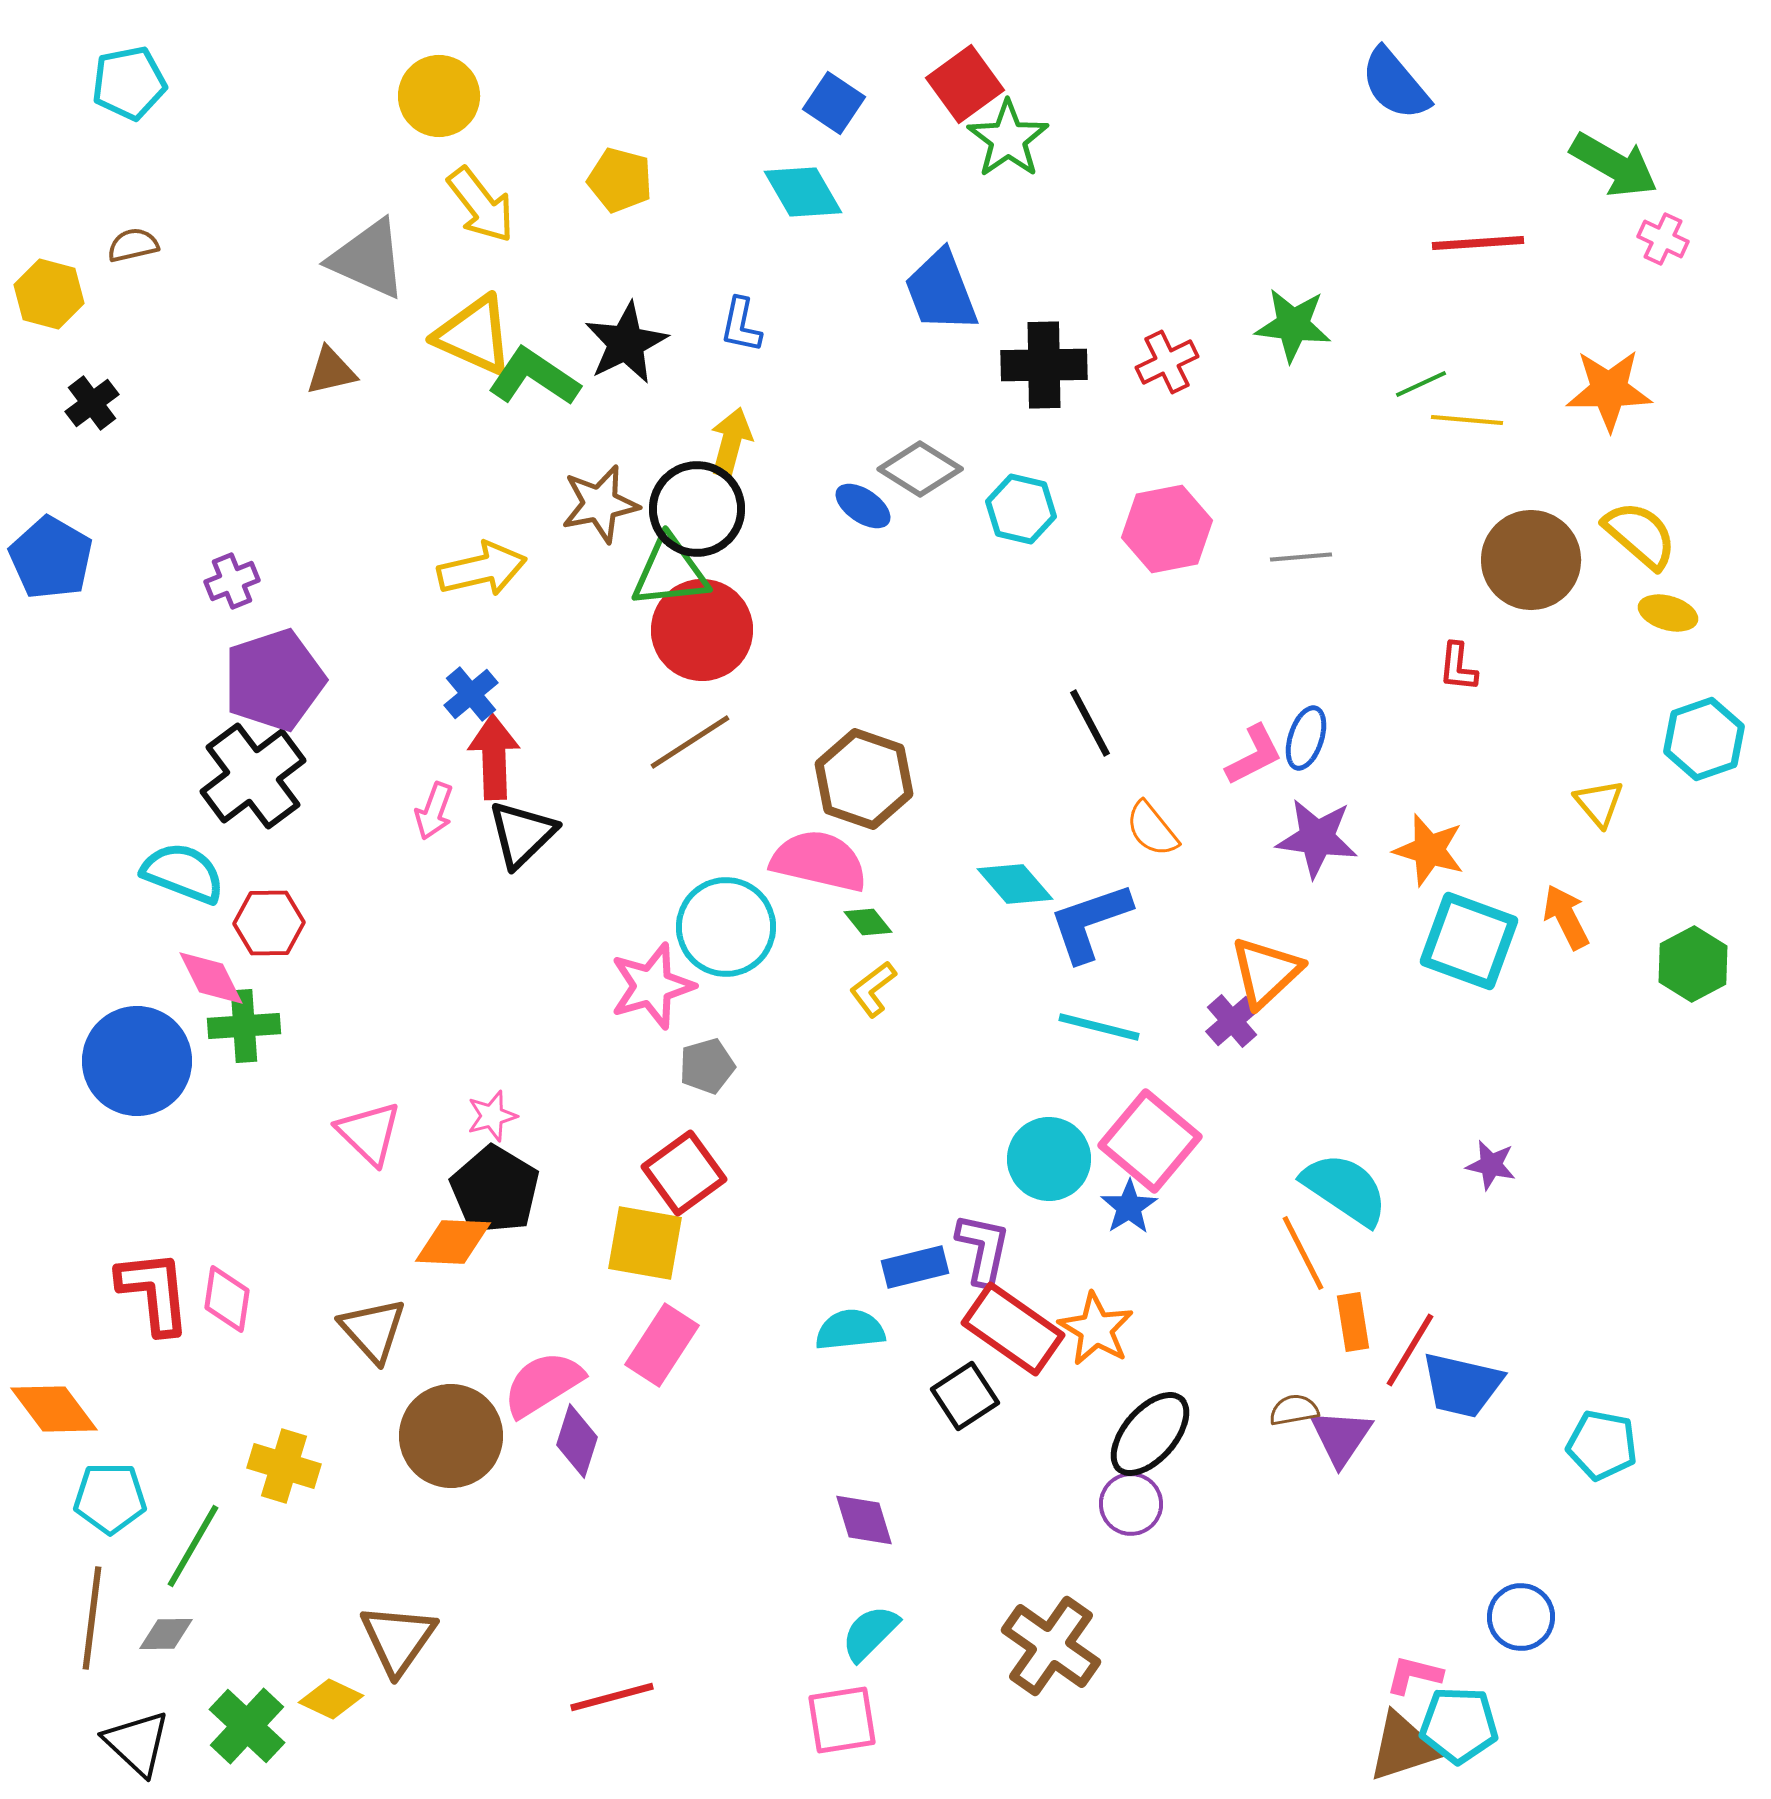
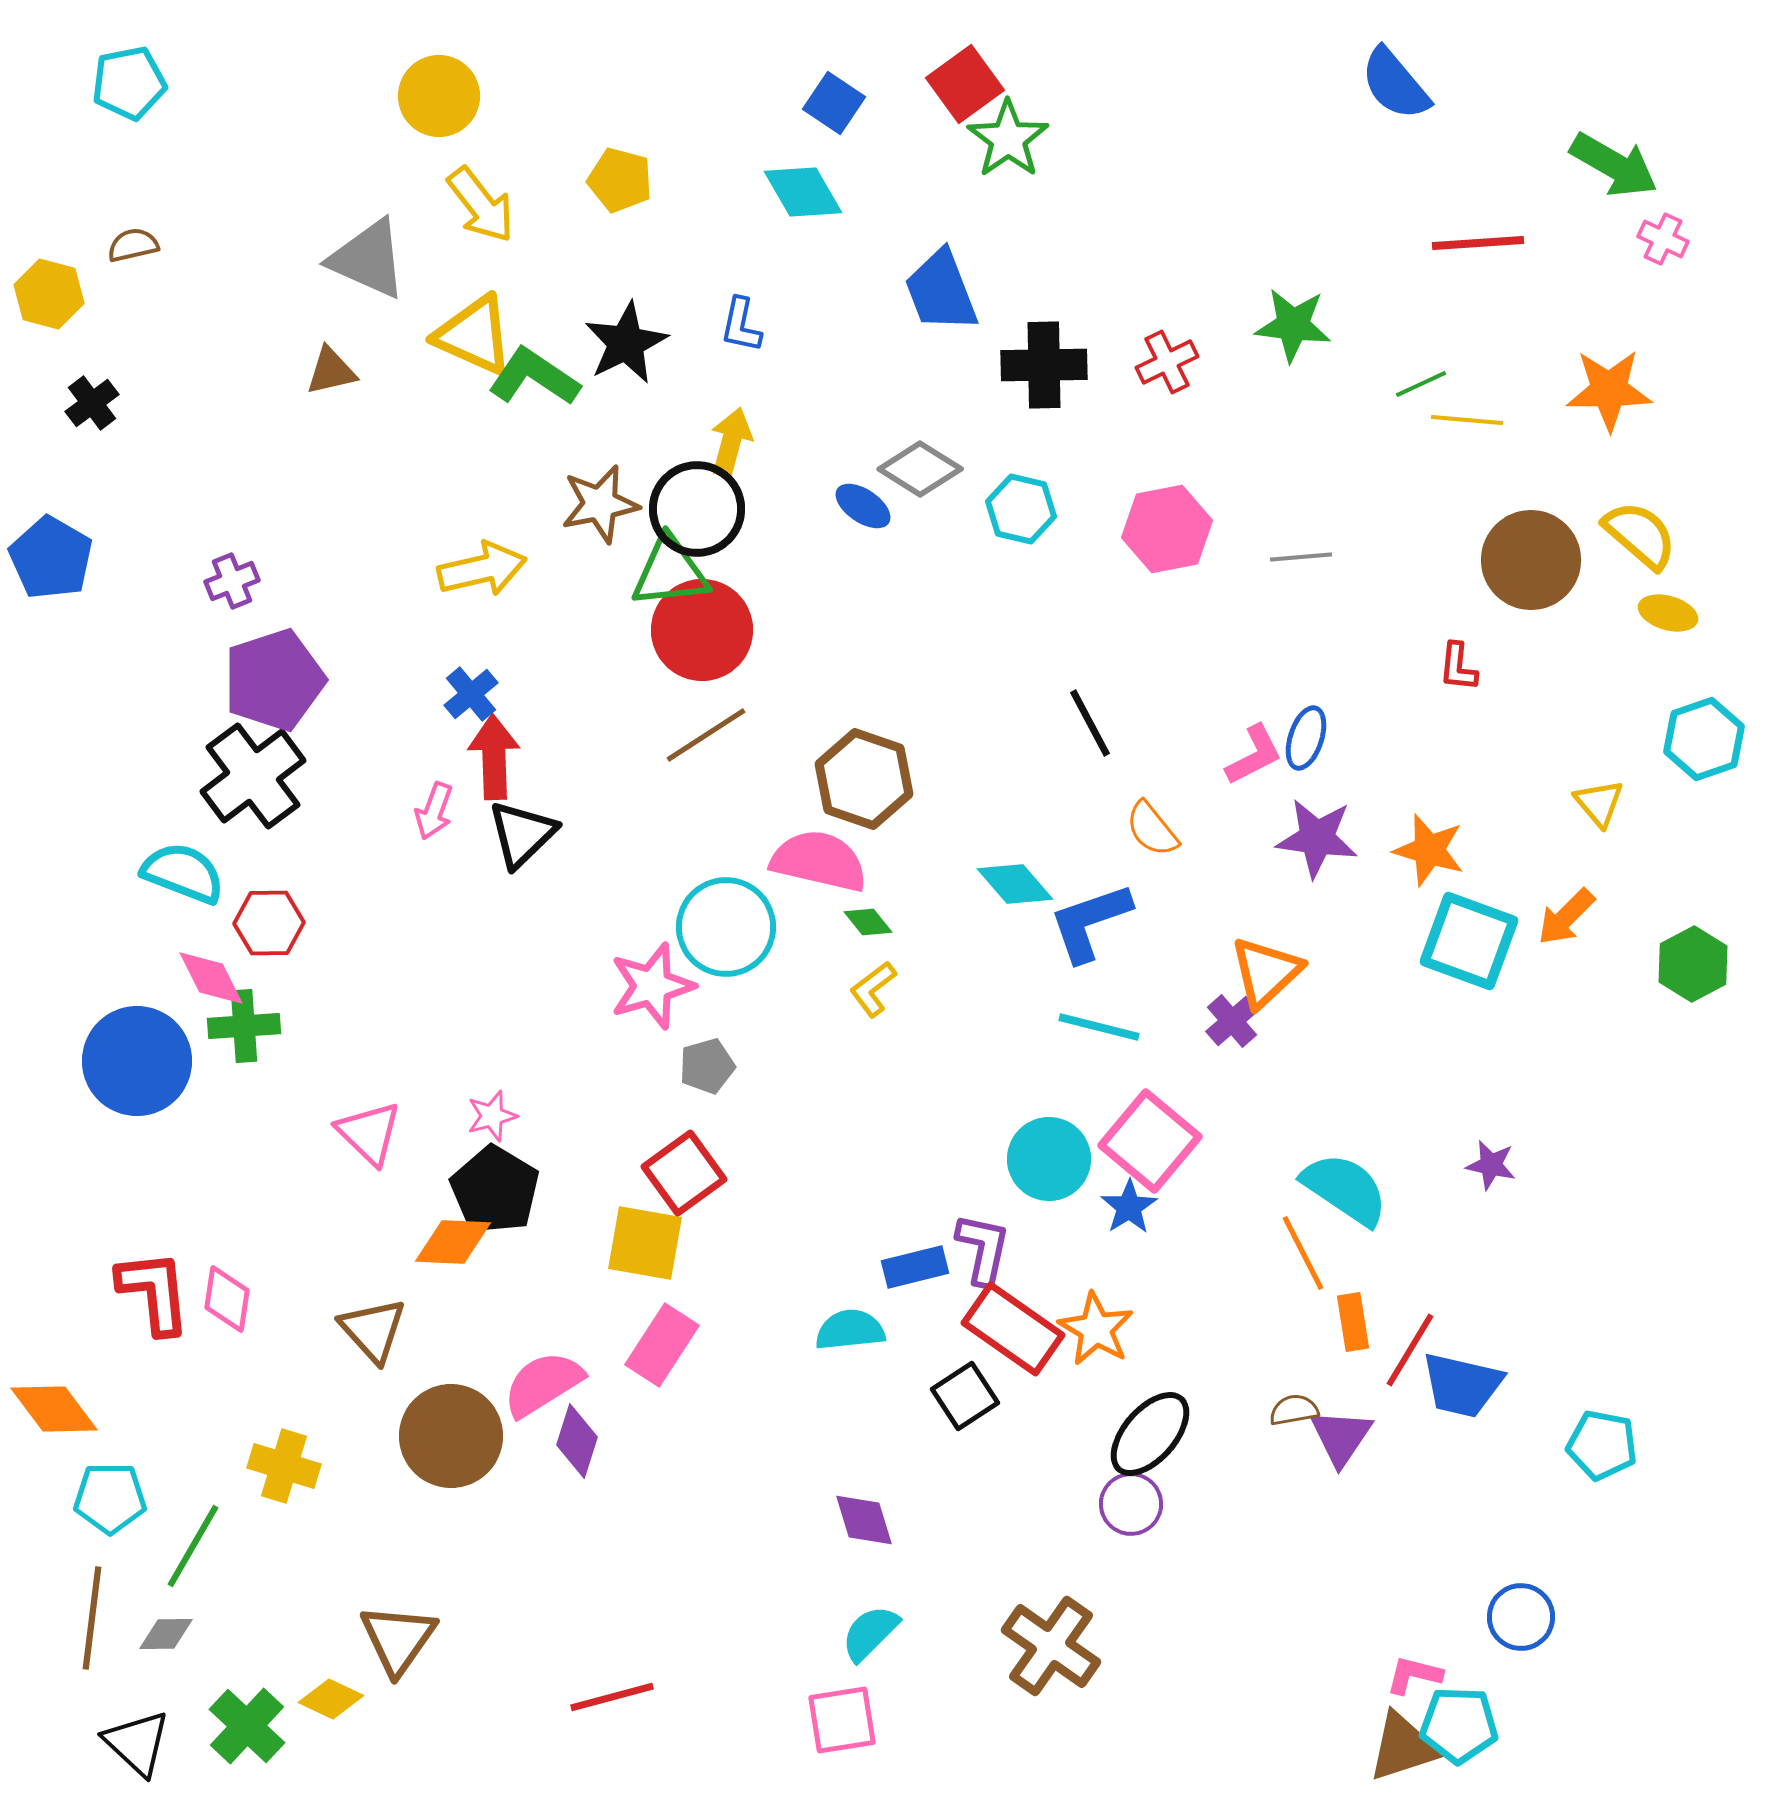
brown line at (690, 742): moved 16 px right, 7 px up
orange arrow at (1566, 917): rotated 108 degrees counterclockwise
